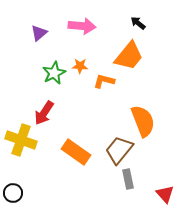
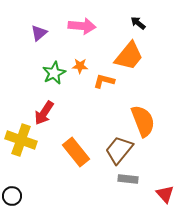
orange rectangle: rotated 16 degrees clockwise
gray rectangle: rotated 72 degrees counterclockwise
black circle: moved 1 px left, 3 px down
